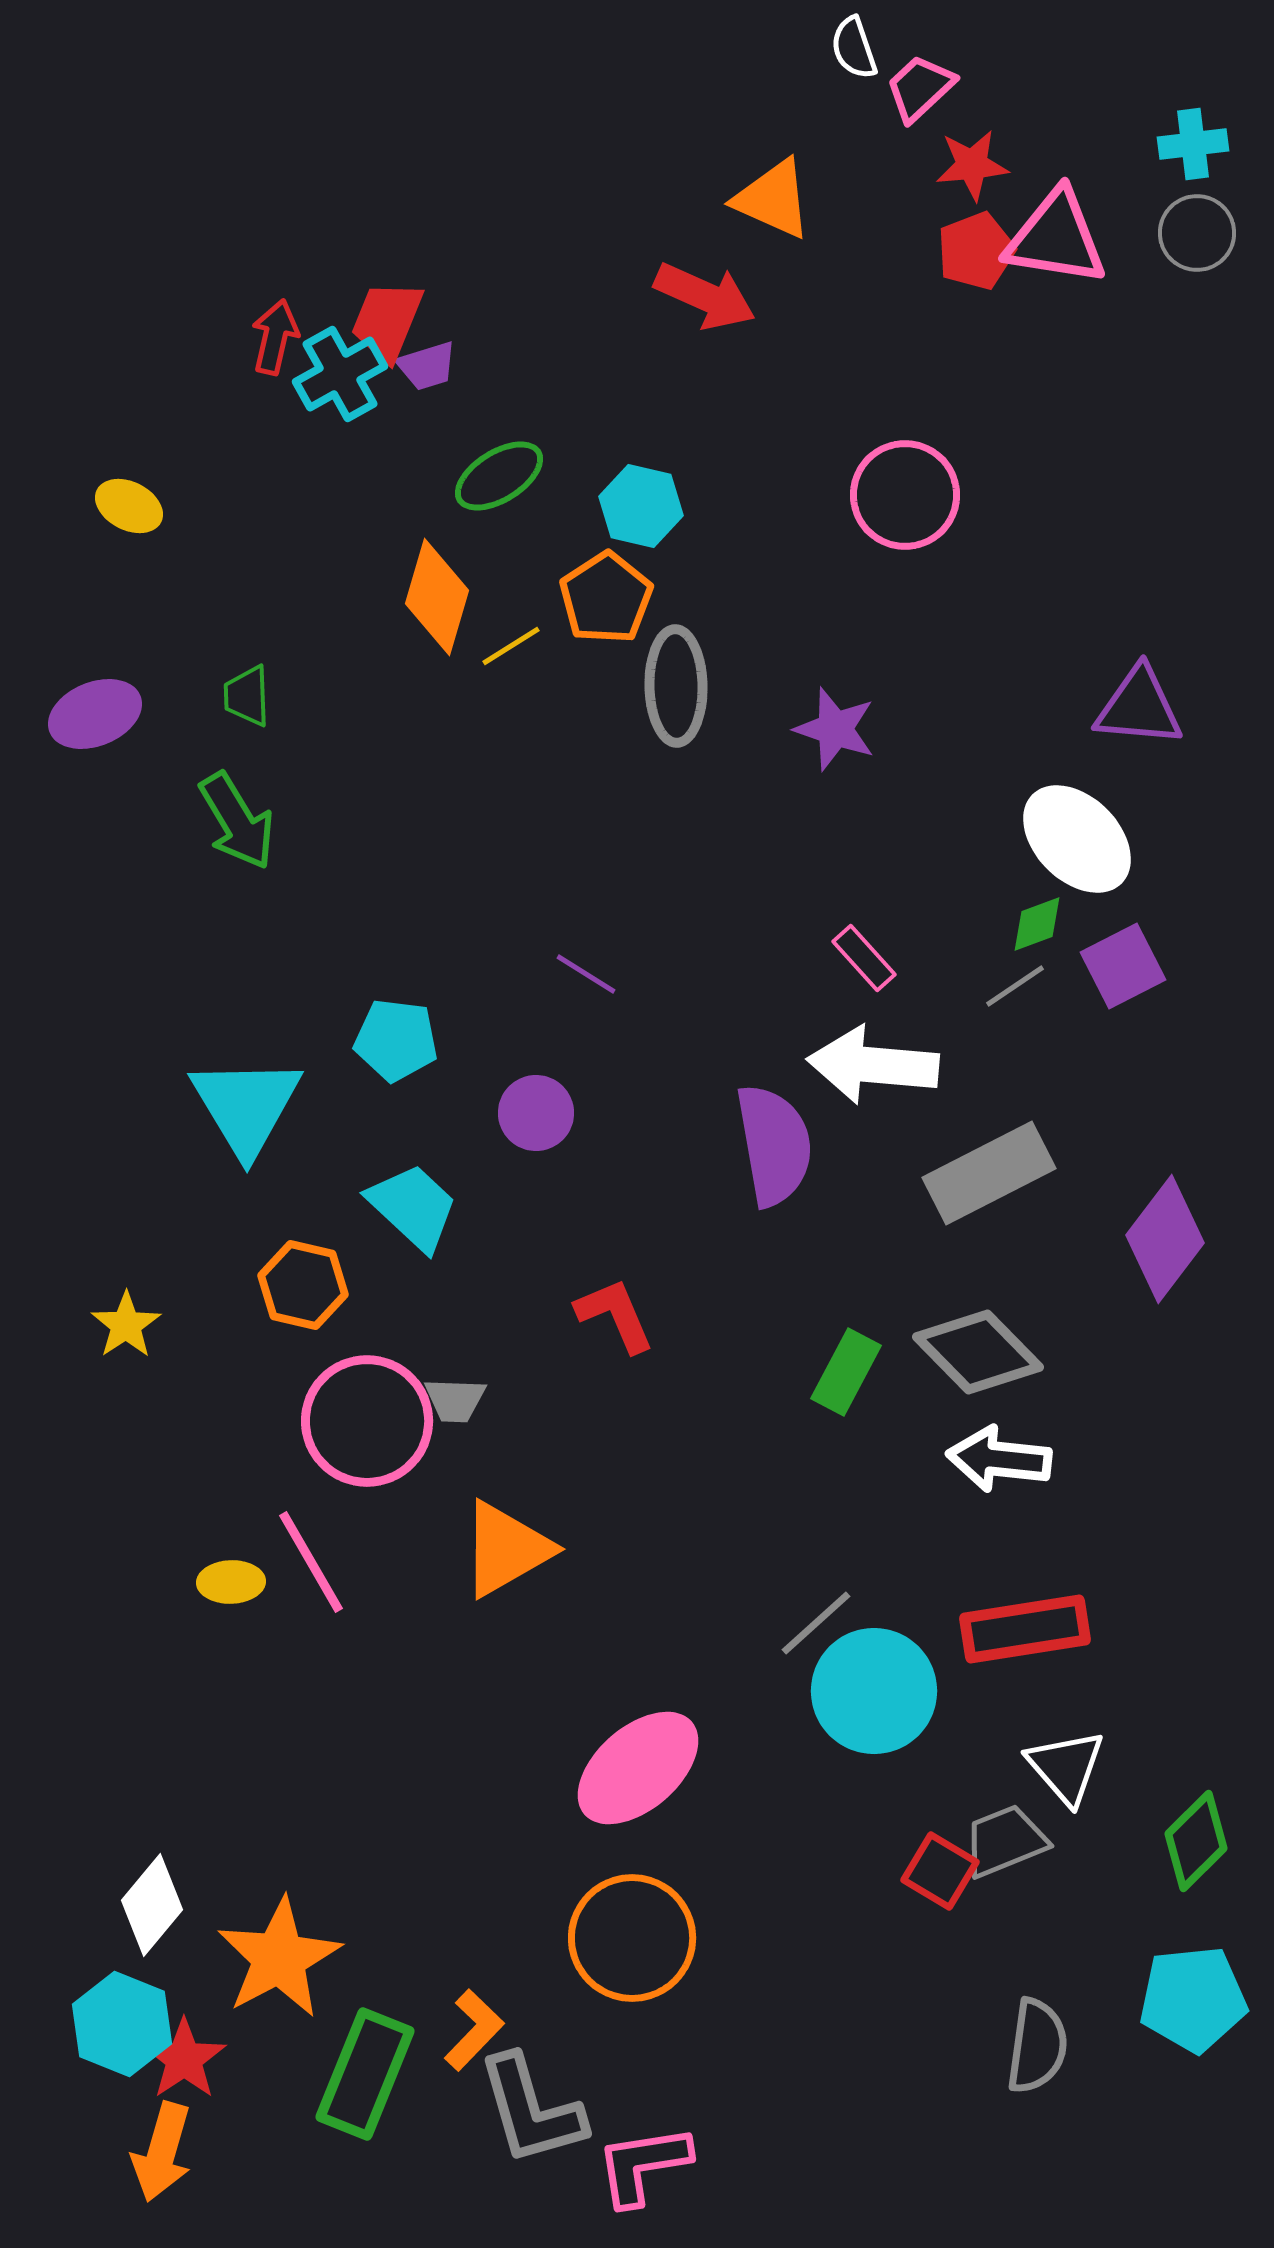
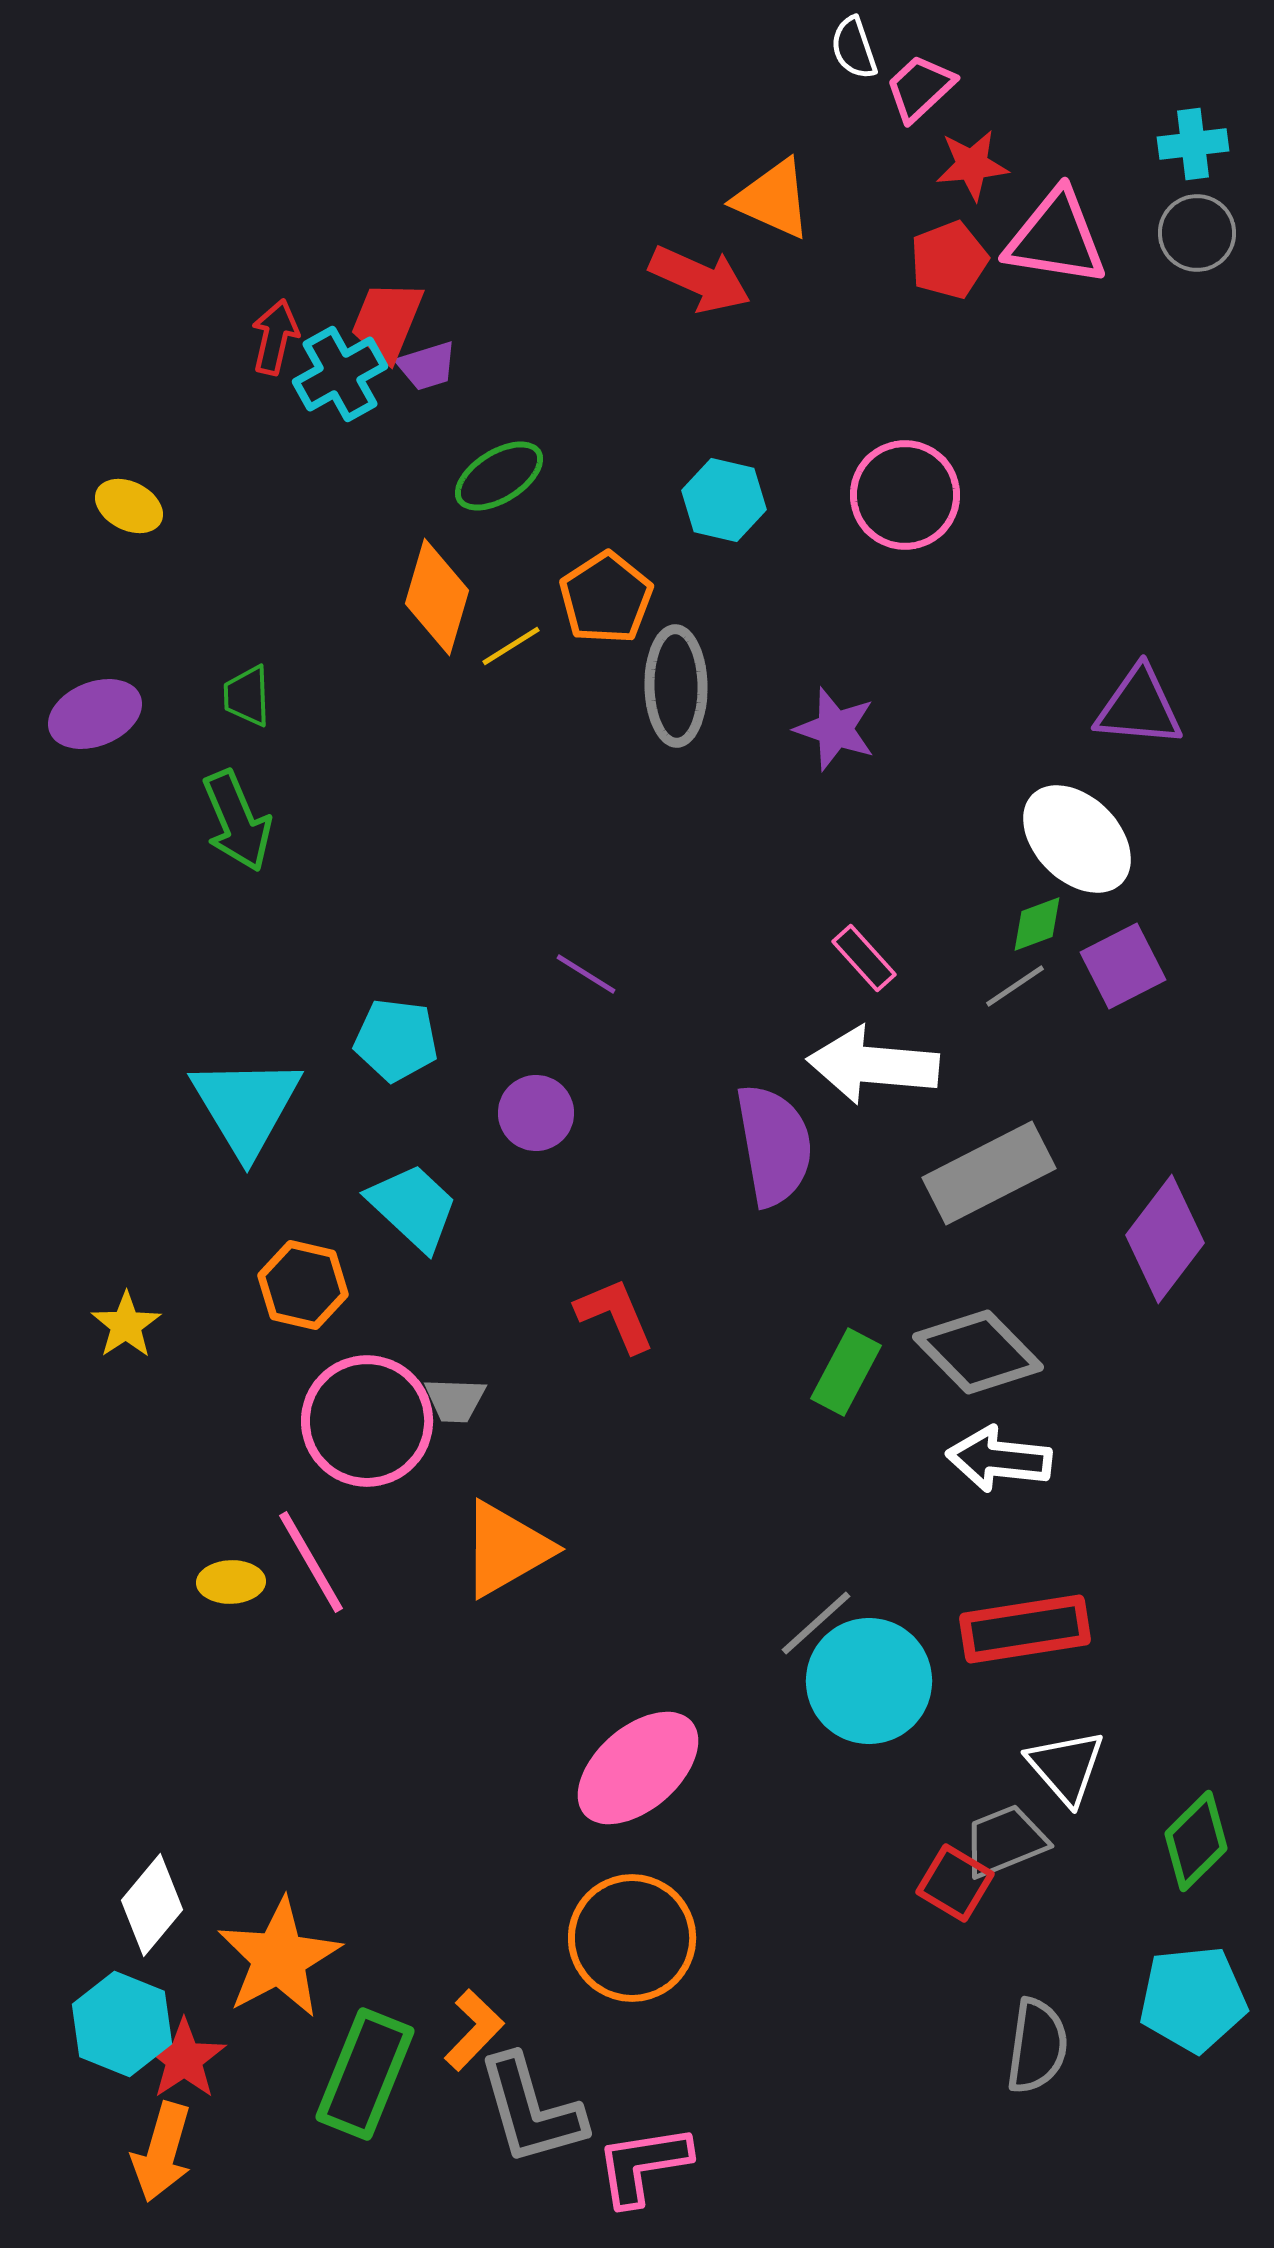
red pentagon at (976, 251): moved 27 px left, 9 px down
red arrow at (705, 296): moved 5 px left, 17 px up
cyan hexagon at (641, 506): moved 83 px right, 6 px up
green arrow at (237, 821): rotated 8 degrees clockwise
cyan circle at (874, 1691): moved 5 px left, 10 px up
red square at (940, 1871): moved 15 px right, 12 px down
